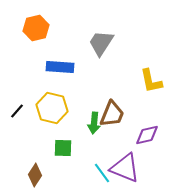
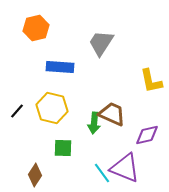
brown trapezoid: rotated 88 degrees counterclockwise
